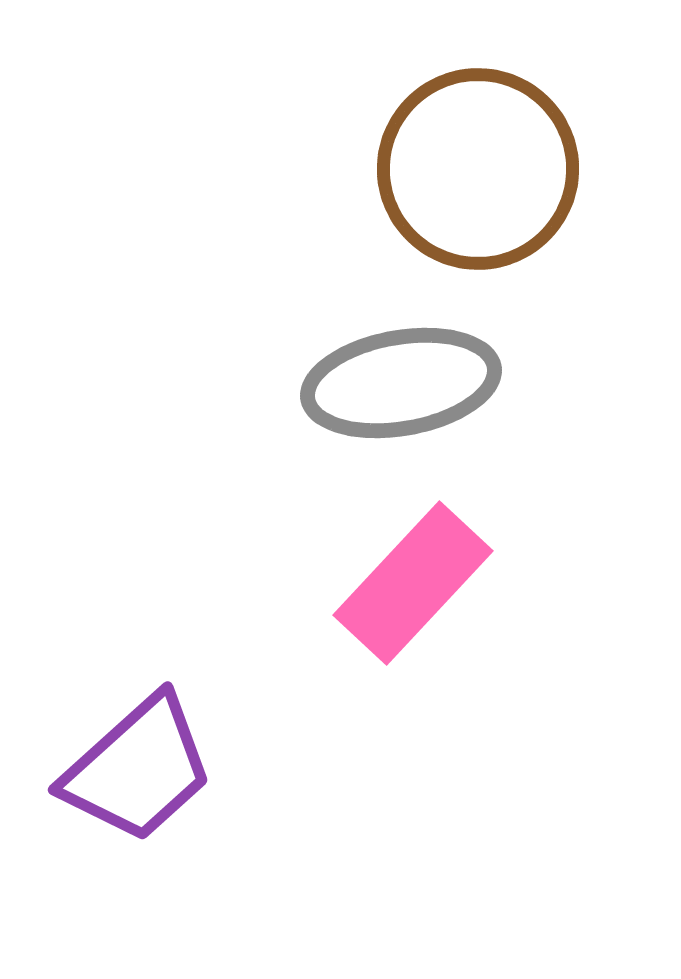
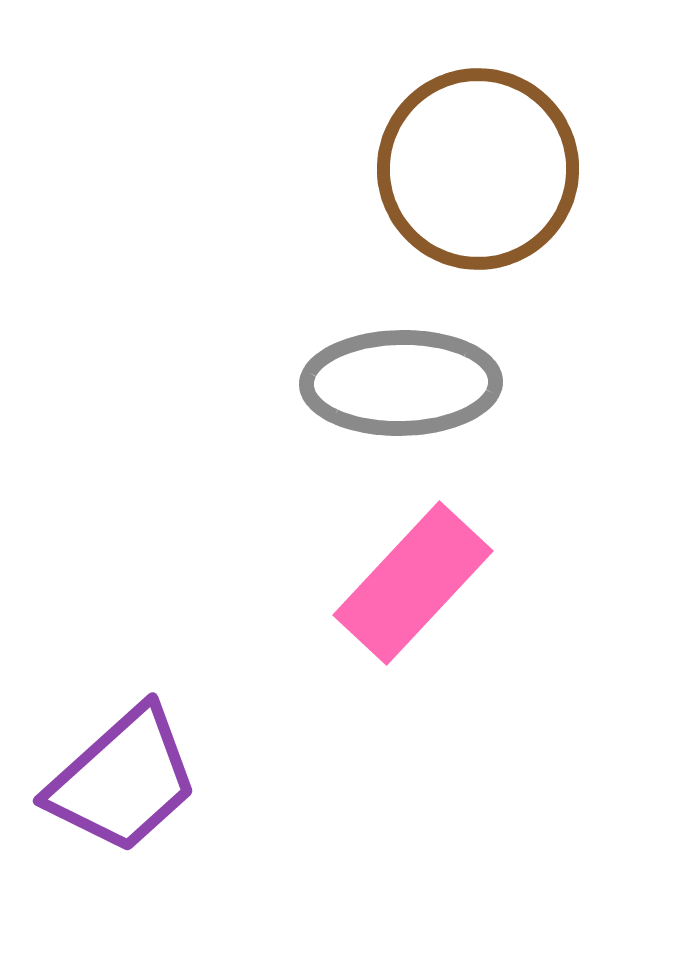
gray ellipse: rotated 9 degrees clockwise
purple trapezoid: moved 15 px left, 11 px down
